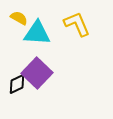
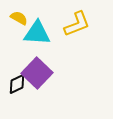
yellow L-shape: rotated 92 degrees clockwise
